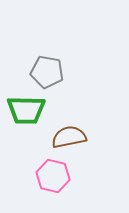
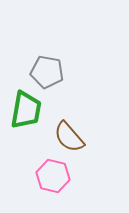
green trapezoid: rotated 81 degrees counterclockwise
brown semicircle: rotated 120 degrees counterclockwise
